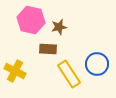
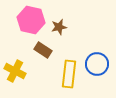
brown rectangle: moved 5 px left, 1 px down; rotated 30 degrees clockwise
yellow rectangle: rotated 40 degrees clockwise
